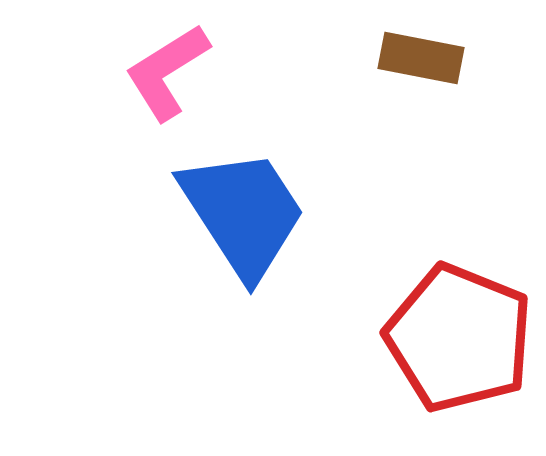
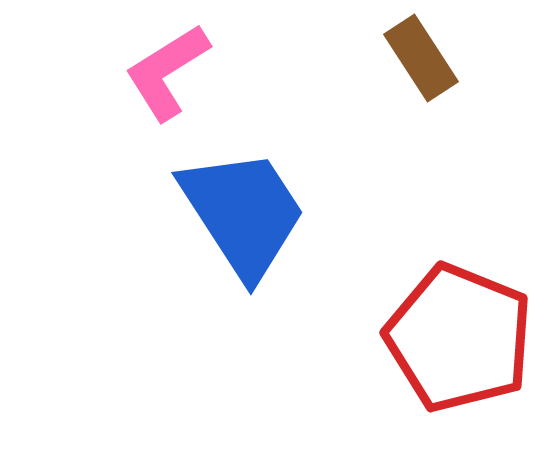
brown rectangle: rotated 46 degrees clockwise
